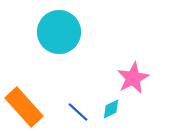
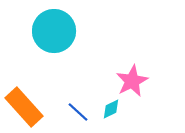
cyan circle: moved 5 px left, 1 px up
pink star: moved 1 px left, 3 px down
